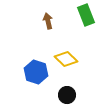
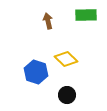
green rectangle: rotated 70 degrees counterclockwise
